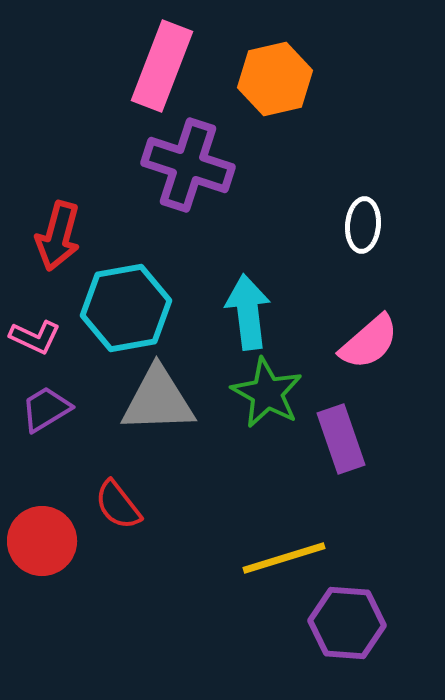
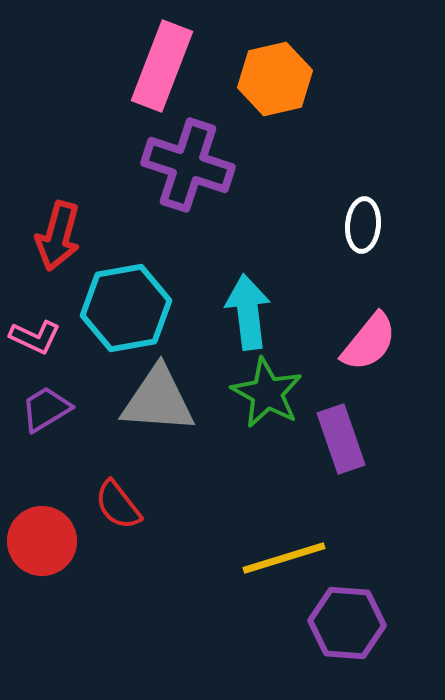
pink semicircle: rotated 10 degrees counterclockwise
gray triangle: rotated 6 degrees clockwise
